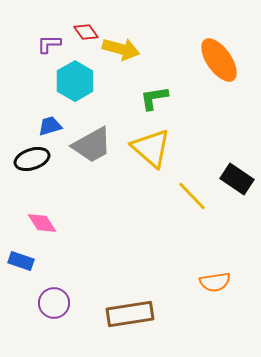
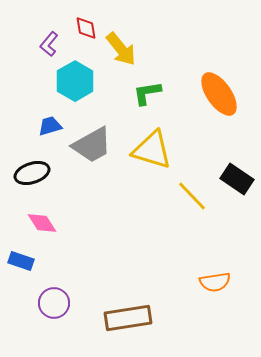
red diamond: moved 4 px up; rotated 25 degrees clockwise
purple L-shape: rotated 50 degrees counterclockwise
yellow arrow: rotated 36 degrees clockwise
orange ellipse: moved 34 px down
green L-shape: moved 7 px left, 5 px up
yellow triangle: moved 1 px right, 2 px down; rotated 24 degrees counterclockwise
black ellipse: moved 14 px down
brown rectangle: moved 2 px left, 4 px down
